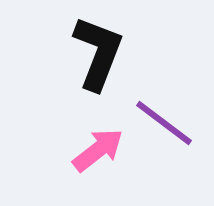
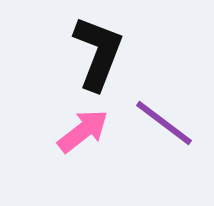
pink arrow: moved 15 px left, 19 px up
